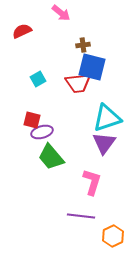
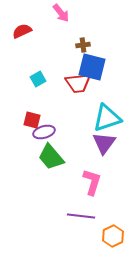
pink arrow: rotated 12 degrees clockwise
purple ellipse: moved 2 px right
